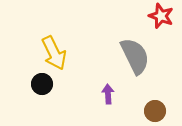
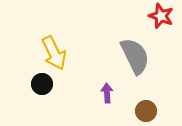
purple arrow: moved 1 px left, 1 px up
brown circle: moved 9 px left
